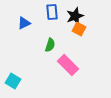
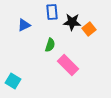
black star: moved 3 px left, 6 px down; rotated 24 degrees clockwise
blue triangle: moved 2 px down
orange square: moved 10 px right; rotated 24 degrees clockwise
